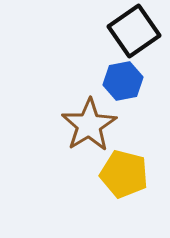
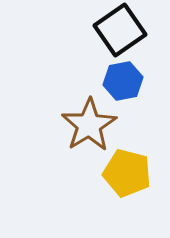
black square: moved 14 px left, 1 px up
yellow pentagon: moved 3 px right, 1 px up
